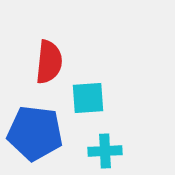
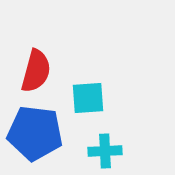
red semicircle: moved 13 px left, 9 px down; rotated 9 degrees clockwise
